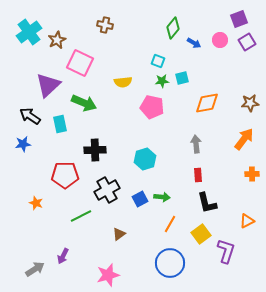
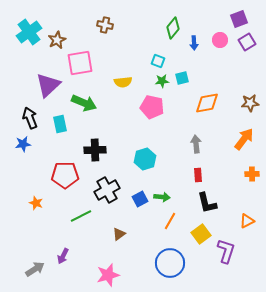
blue arrow at (194, 43): rotated 56 degrees clockwise
pink square at (80, 63): rotated 36 degrees counterclockwise
black arrow at (30, 116): moved 2 px down; rotated 35 degrees clockwise
orange line at (170, 224): moved 3 px up
